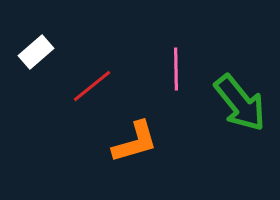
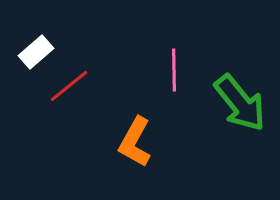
pink line: moved 2 px left, 1 px down
red line: moved 23 px left
orange L-shape: rotated 135 degrees clockwise
